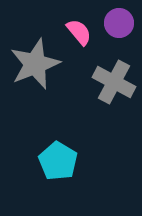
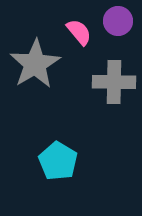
purple circle: moved 1 px left, 2 px up
gray star: rotated 9 degrees counterclockwise
gray cross: rotated 27 degrees counterclockwise
